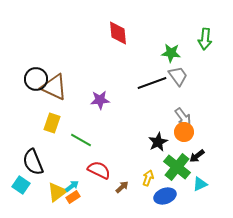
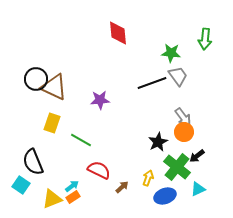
cyan triangle: moved 2 px left, 5 px down
yellow triangle: moved 5 px left, 7 px down; rotated 15 degrees clockwise
